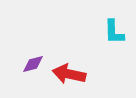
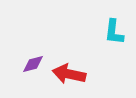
cyan L-shape: rotated 8 degrees clockwise
